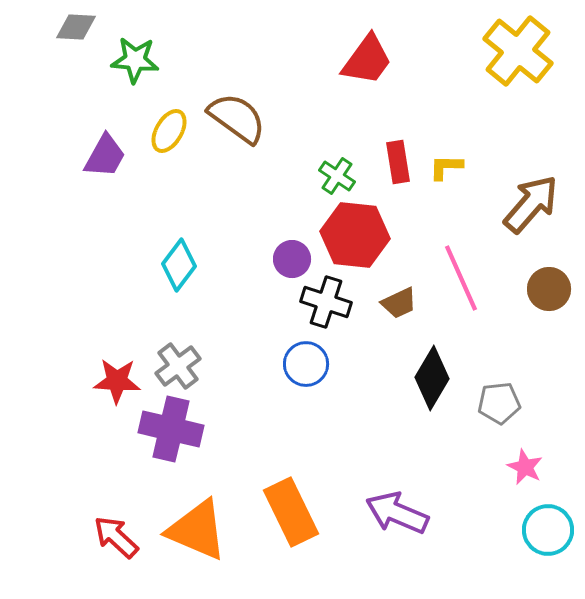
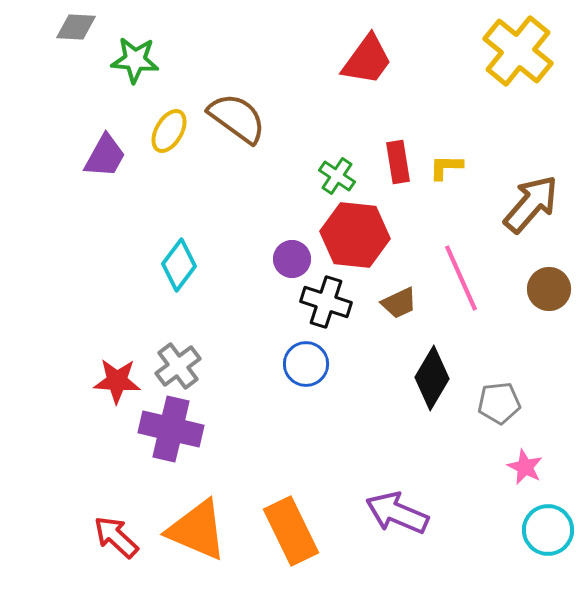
orange rectangle: moved 19 px down
